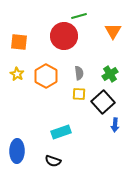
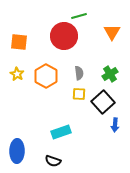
orange triangle: moved 1 px left, 1 px down
